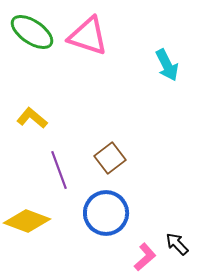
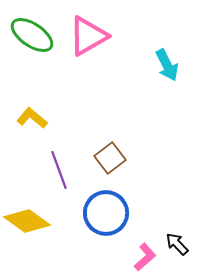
green ellipse: moved 3 px down
pink triangle: rotated 48 degrees counterclockwise
yellow diamond: rotated 15 degrees clockwise
